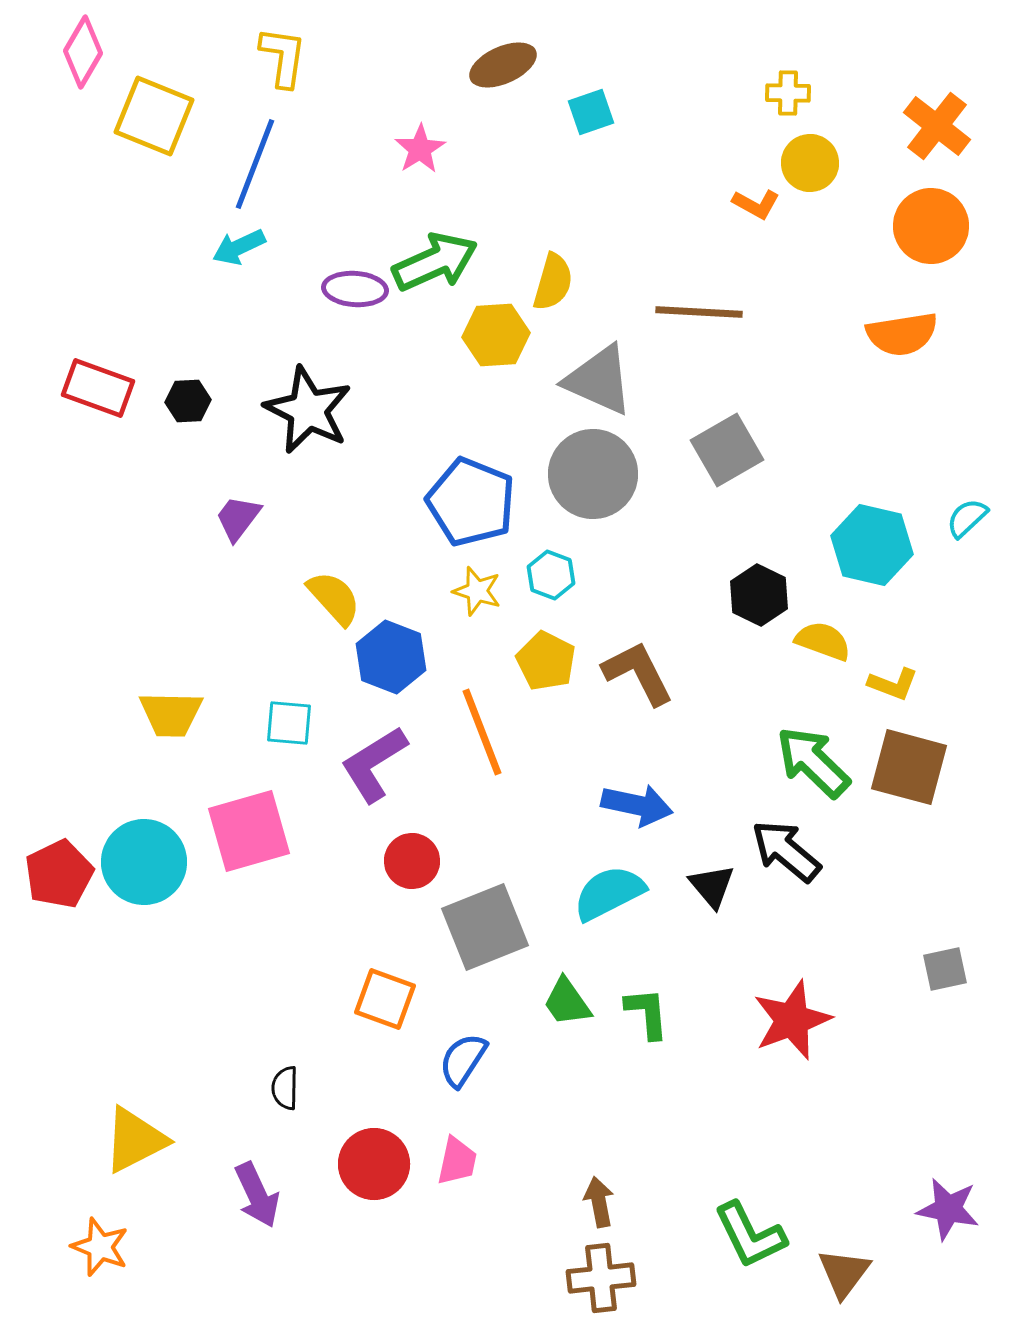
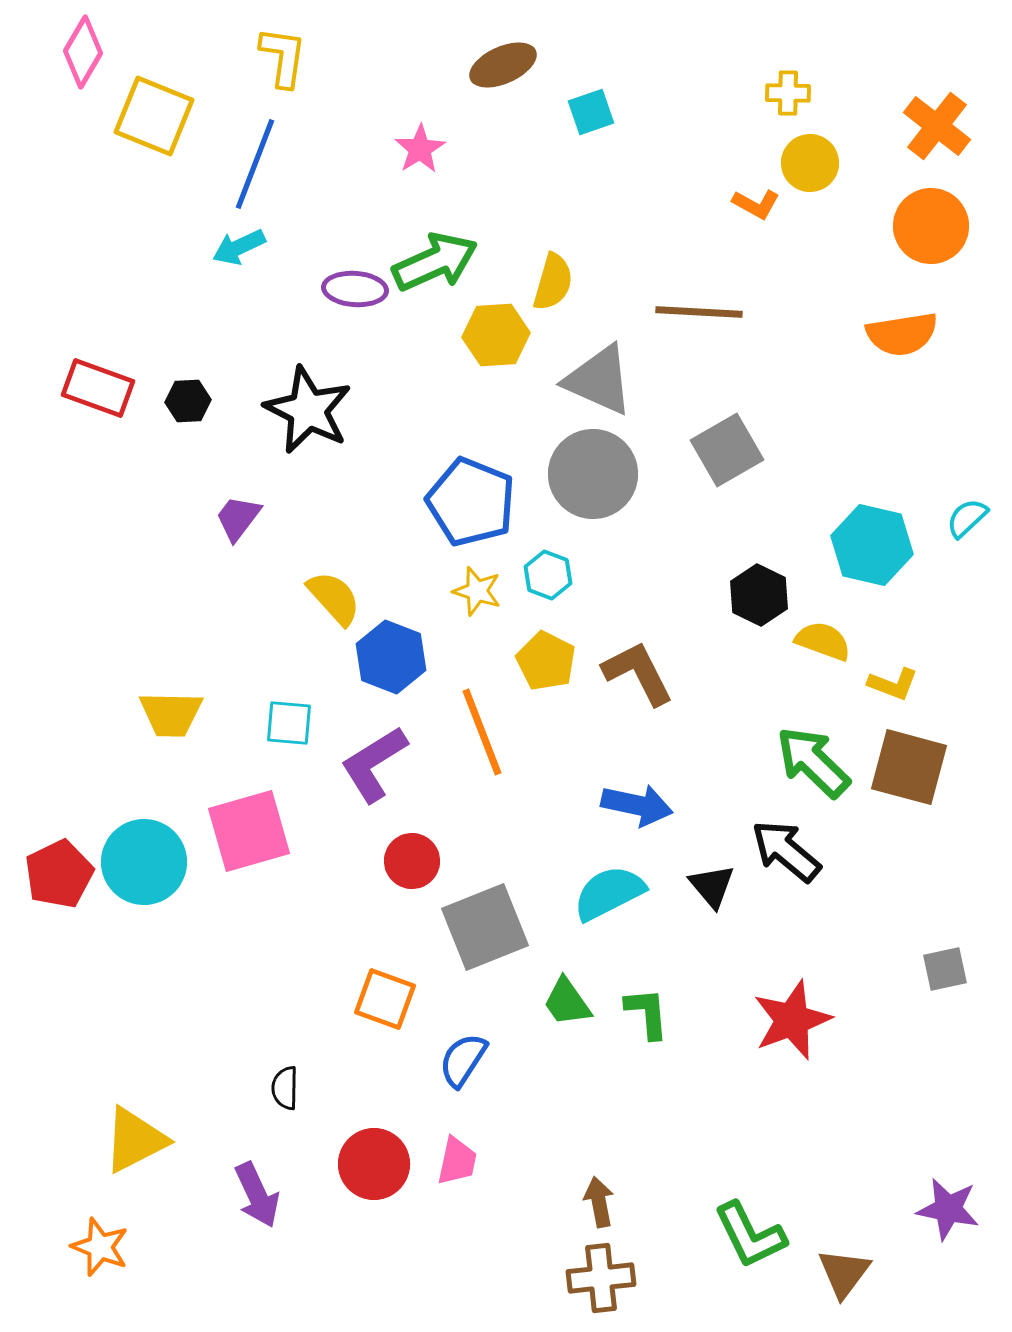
cyan hexagon at (551, 575): moved 3 px left
